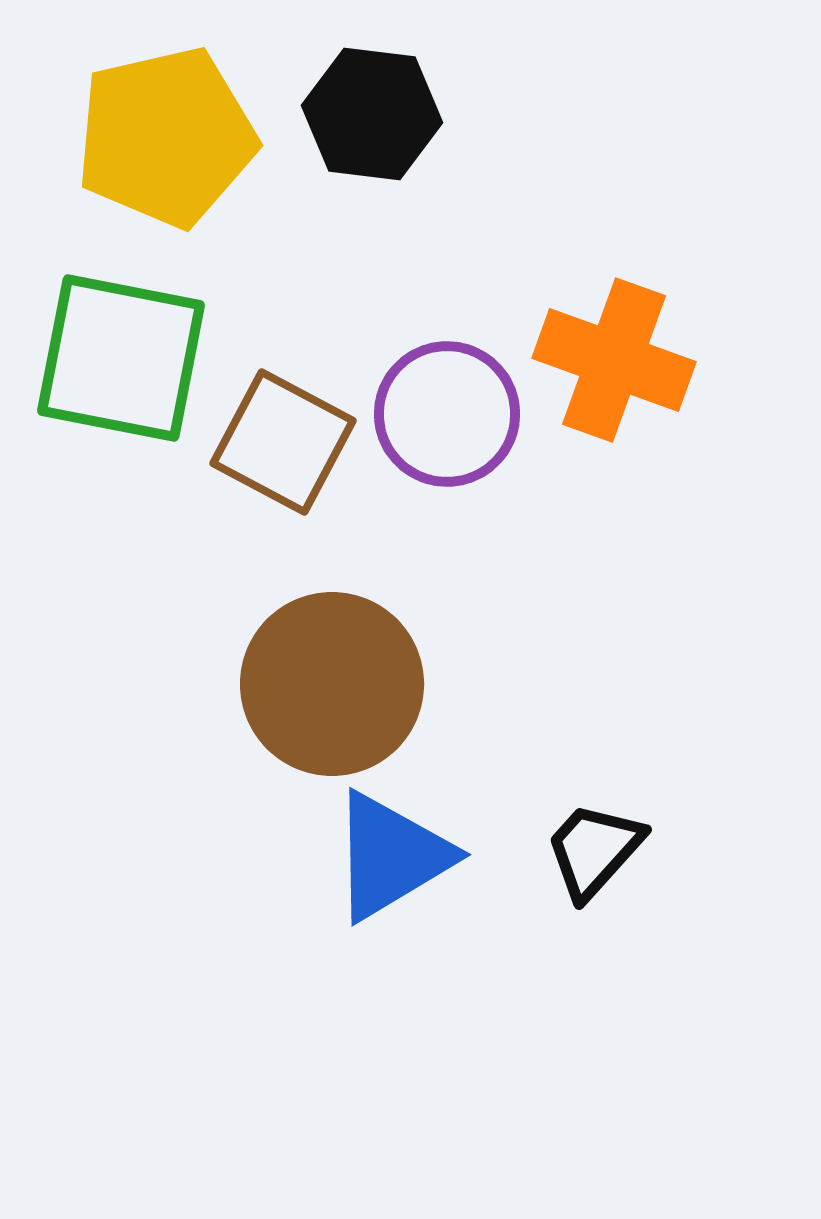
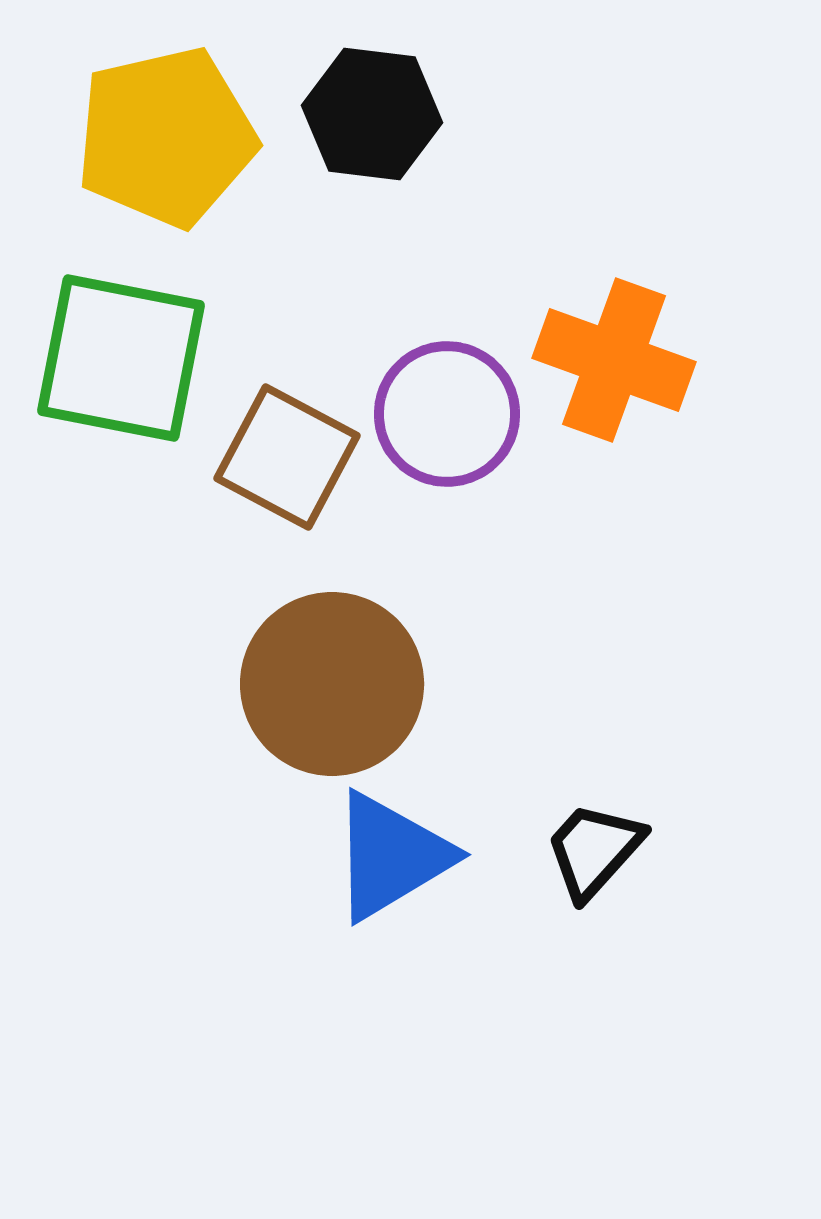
brown square: moved 4 px right, 15 px down
